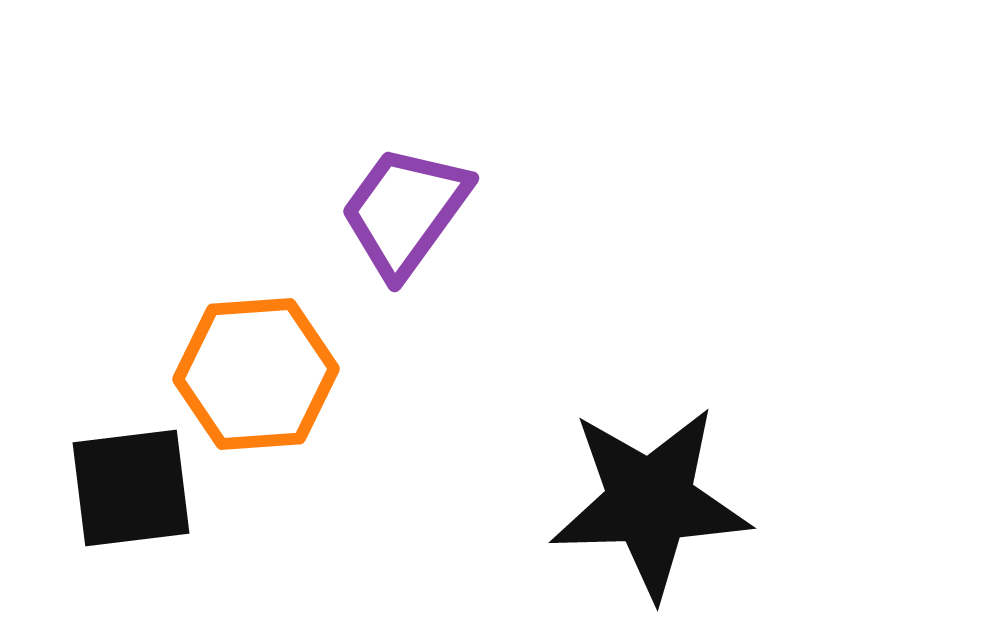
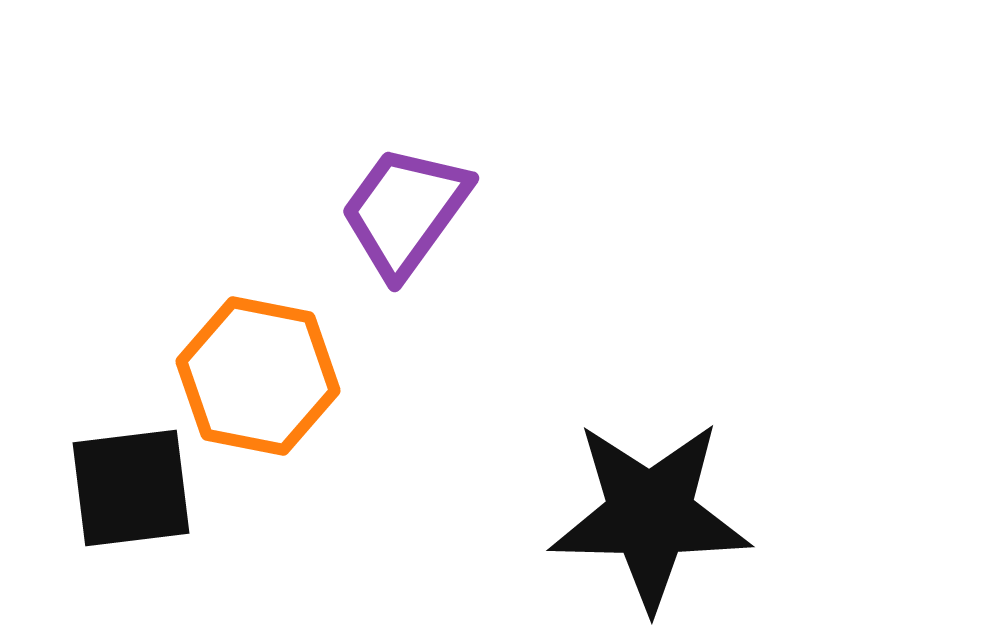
orange hexagon: moved 2 px right, 2 px down; rotated 15 degrees clockwise
black star: moved 13 px down; rotated 3 degrees clockwise
